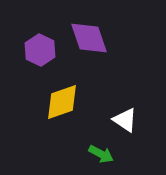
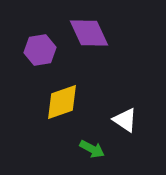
purple diamond: moved 5 px up; rotated 6 degrees counterclockwise
purple hexagon: rotated 24 degrees clockwise
green arrow: moved 9 px left, 5 px up
